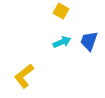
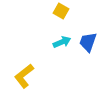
blue trapezoid: moved 1 px left, 1 px down
